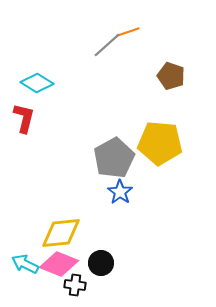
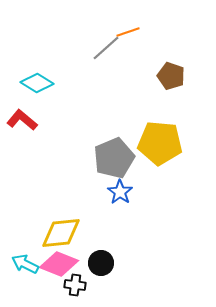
gray line: moved 1 px left, 3 px down
red L-shape: moved 2 px left, 2 px down; rotated 64 degrees counterclockwise
gray pentagon: rotated 6 degrees clockwise
